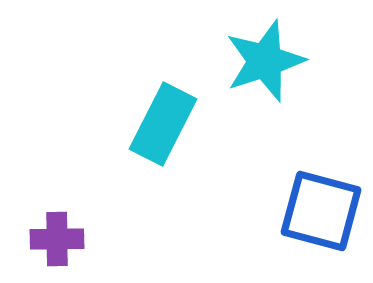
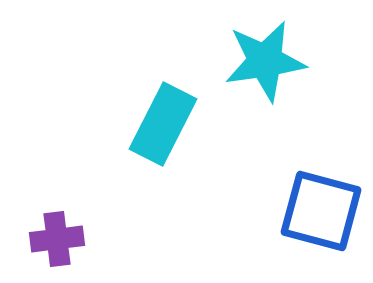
cyan star: rotated 10 degrees clockwise
purple cross: rotated 6 degrees counterclockwise
